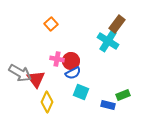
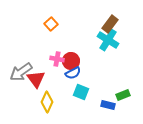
brown rectangle: moved 7 px left
cyan cross: moved 1 px up
gray arrow: moved 1 px right, 1 px up; rotated 115 degrees clockwise
